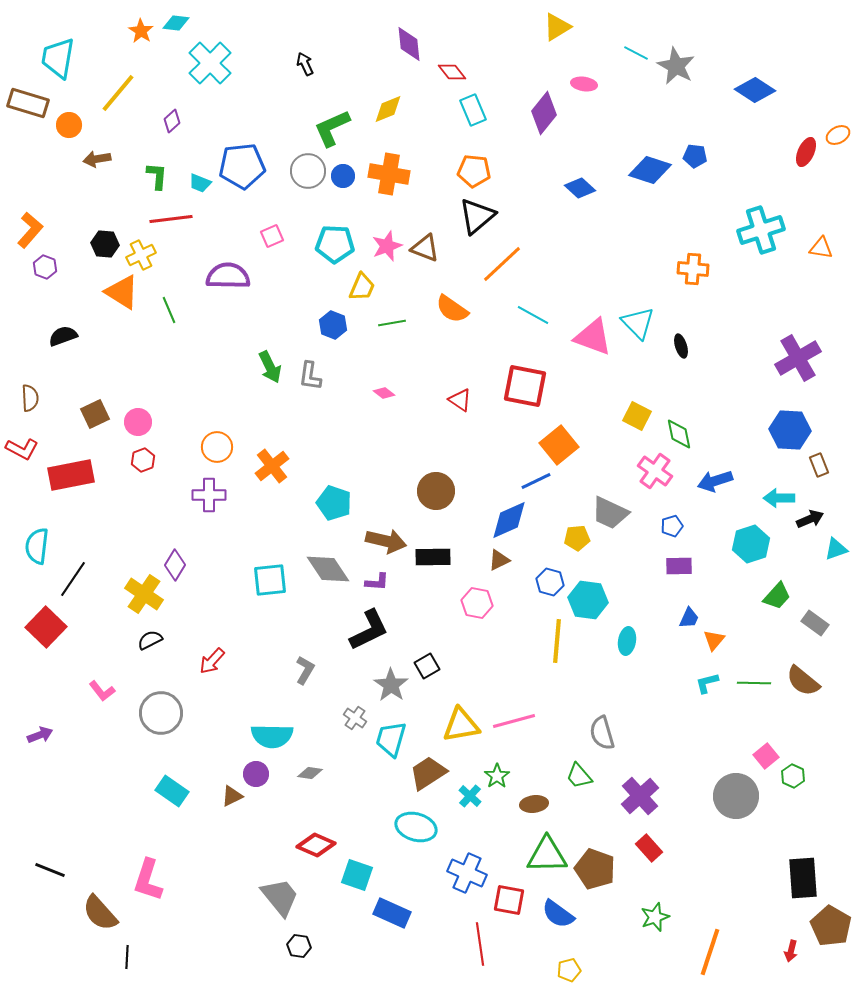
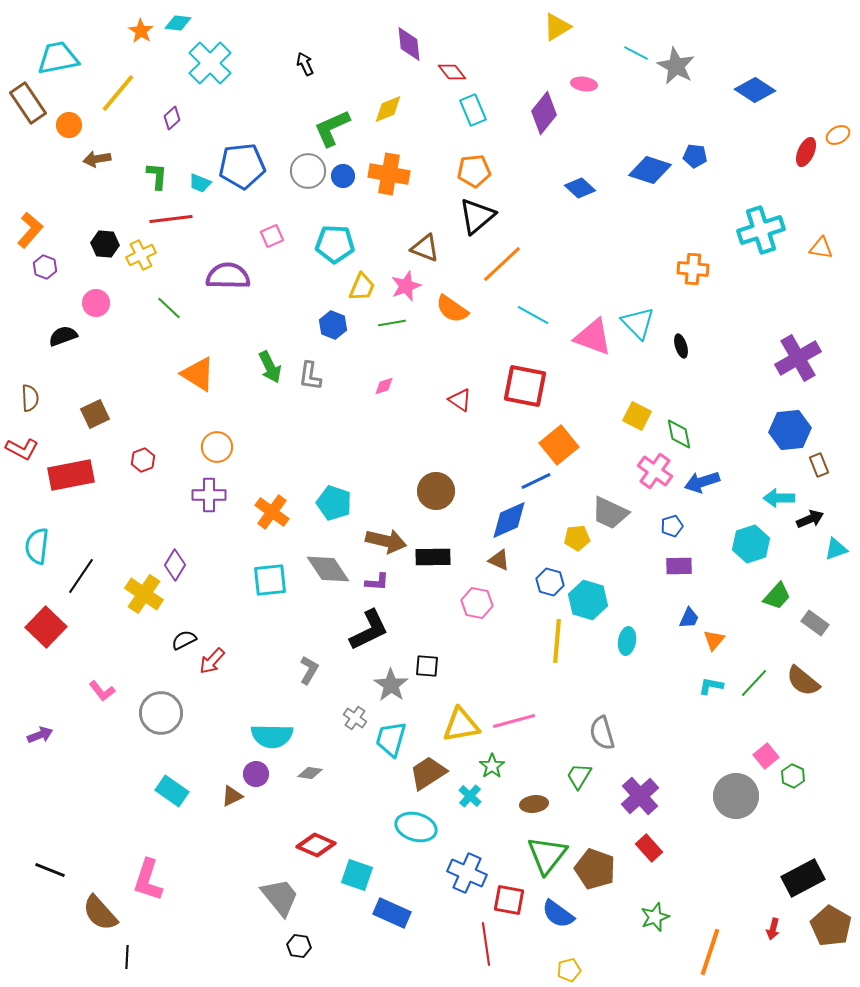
cyan diamond at (176, 23): moved 2 px right
cyan trapezoid at (58, 58): rotated 69 degrees clockwise
brown rectangle at (28, 103): rotated 39 degrees clockwise
purple diamond at (172, 121): moved 3 px up
orange pentagon at (474, 171): rotated 12 degrees counterclockwise
pink star at (387, 246): moved 19 px right, 40 px down
orange triangle at (122, 292): moved 76 px right, 82 px down
green line at (169, 310): moved 2 px up; rotated 24 degrees counterclockwise
pink diamond at (384, 393): moved 7 px up; rotated 55 degrees counterclockwise
pink circle at (138, 422): moved 42 px left, 119 px up
blue hexagon at (790, 430): rotated 9 degrees counterclockwise
orange cross at (272, 466): moved 46 px down; rotated 16 degrees counterclockwise
blue arrow at (715, 481): moved 13 px left, 1 px down
brown triangle at (499, 560): rotated 50 degrees clockwise
black line at (73, 579): moved 8 px right, 3 px up
cyan hexagon at (588, 600): rotated 9 degrees clockwise
black semicircle at (150, 640): moved 34 px right
black square at (427, 666): rotated 35 degrees clockwise
gray L-shape at (305, 670): moved 4 px right
cyan L-shape at (707, 683): moved 4 px right, 3 px down; rotated 25 degrees clockwise
green line at (754, 683): rotated 48 degrees counterclockwise
green star at (497, 776): moved 5 px left, 10 px up
green trapezoid at (579, 776): rotated 72 degrees clockwise
green triangle at (547, 855): rotated 51 degrees counterclockwise
black rectangle at (803, 878): rotated 66 degrees clockwise
red line at (480, 944): moved 6 px right
red arrow at (791, 951): moved 18 px left, 22 px up
